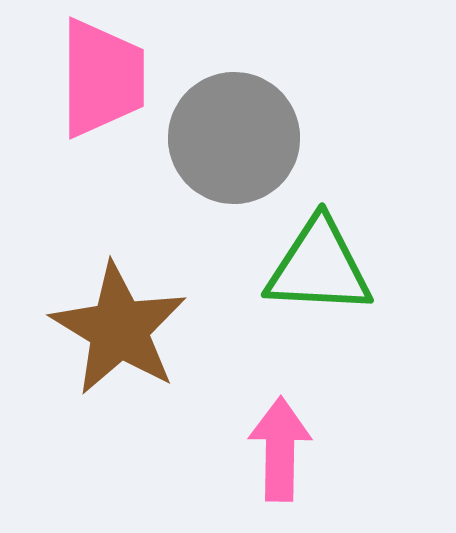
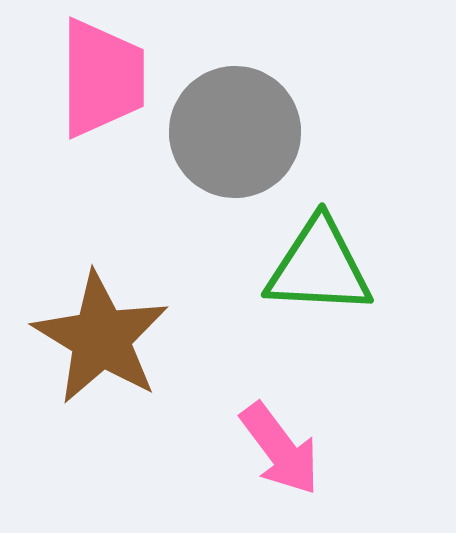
gray circle: moved 1 px right, 6 px up
brown star: moved 18 px left, 9 px down
pink arrow: rotated 142 degrees clockwise
